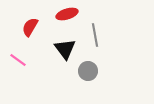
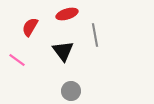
black triangle: moved 2 px left, 2 px down
pink line: moved 1 px left
gray circle: moved 17 px left, 20 px down
